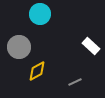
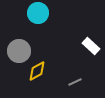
cyan circle: moved 2 px left, 1 px up
gray circle: moved 4 px down
